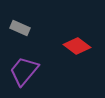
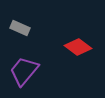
red diamond: moved 1 px right, 1 px down
